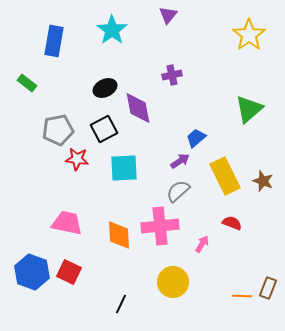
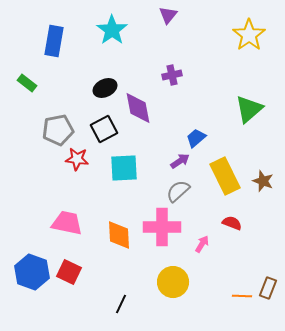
pink cross: moved 2 px right, 1 px down; rotated 6 degrees clockwise
